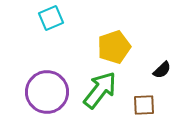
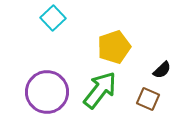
cyan square: moved 2 px right; rotated 20 degrees counterclockwise
brown square: moved 4 px right, 6 px up; rotated 25 degrees clockwise
